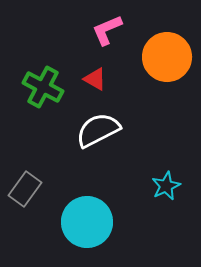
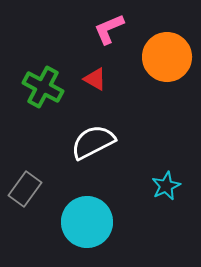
pink L-shape: moved 2 px right, 1 px up
white semicircle: moved 5 px left, 12 px down
